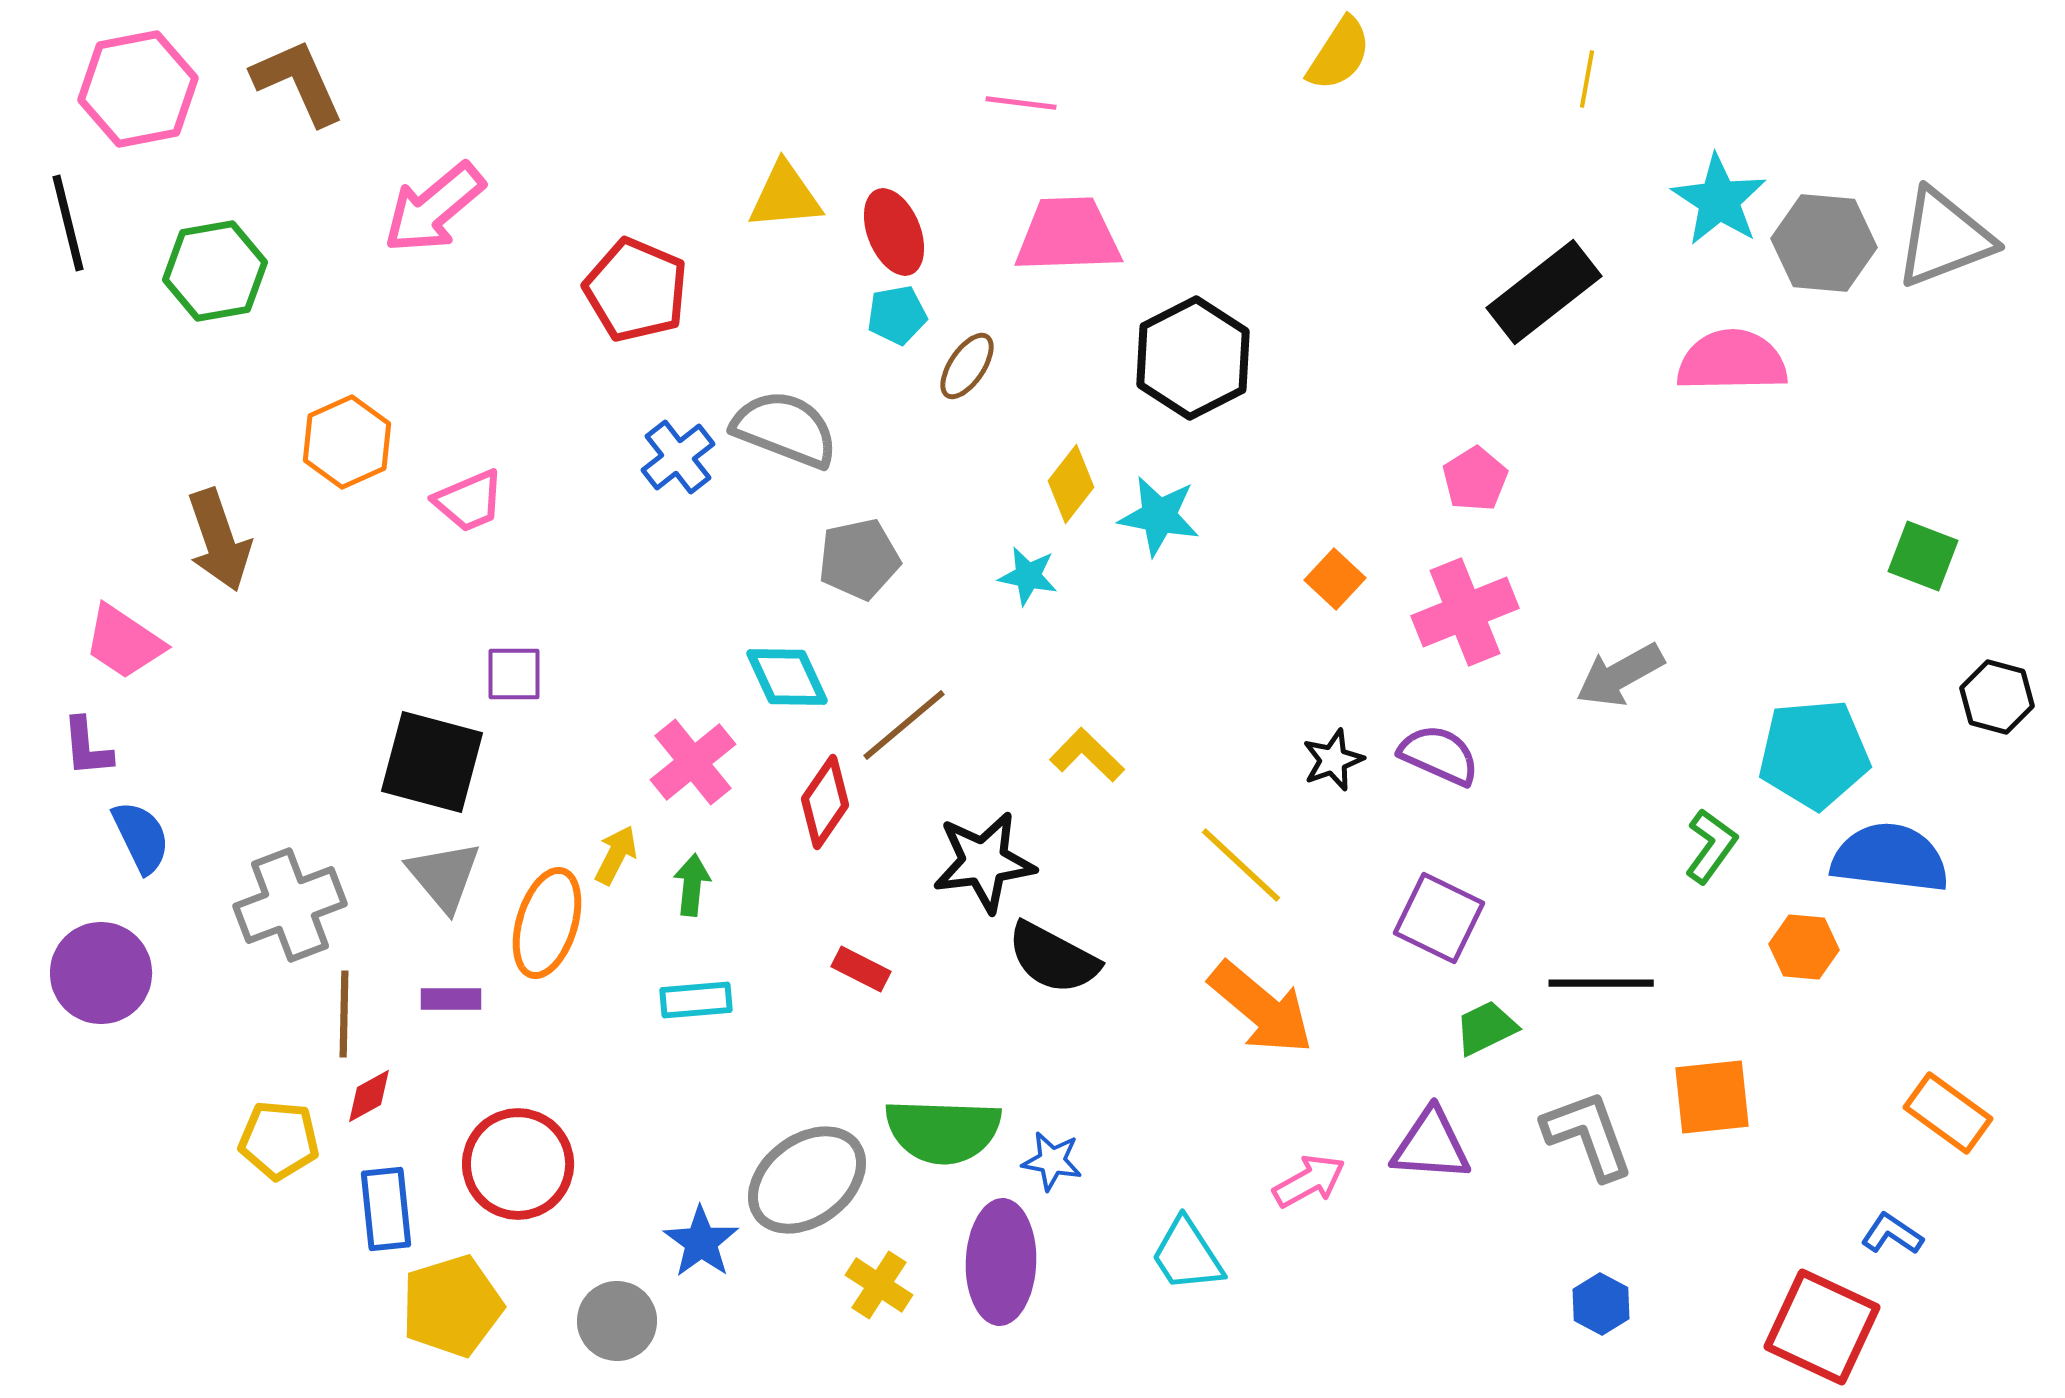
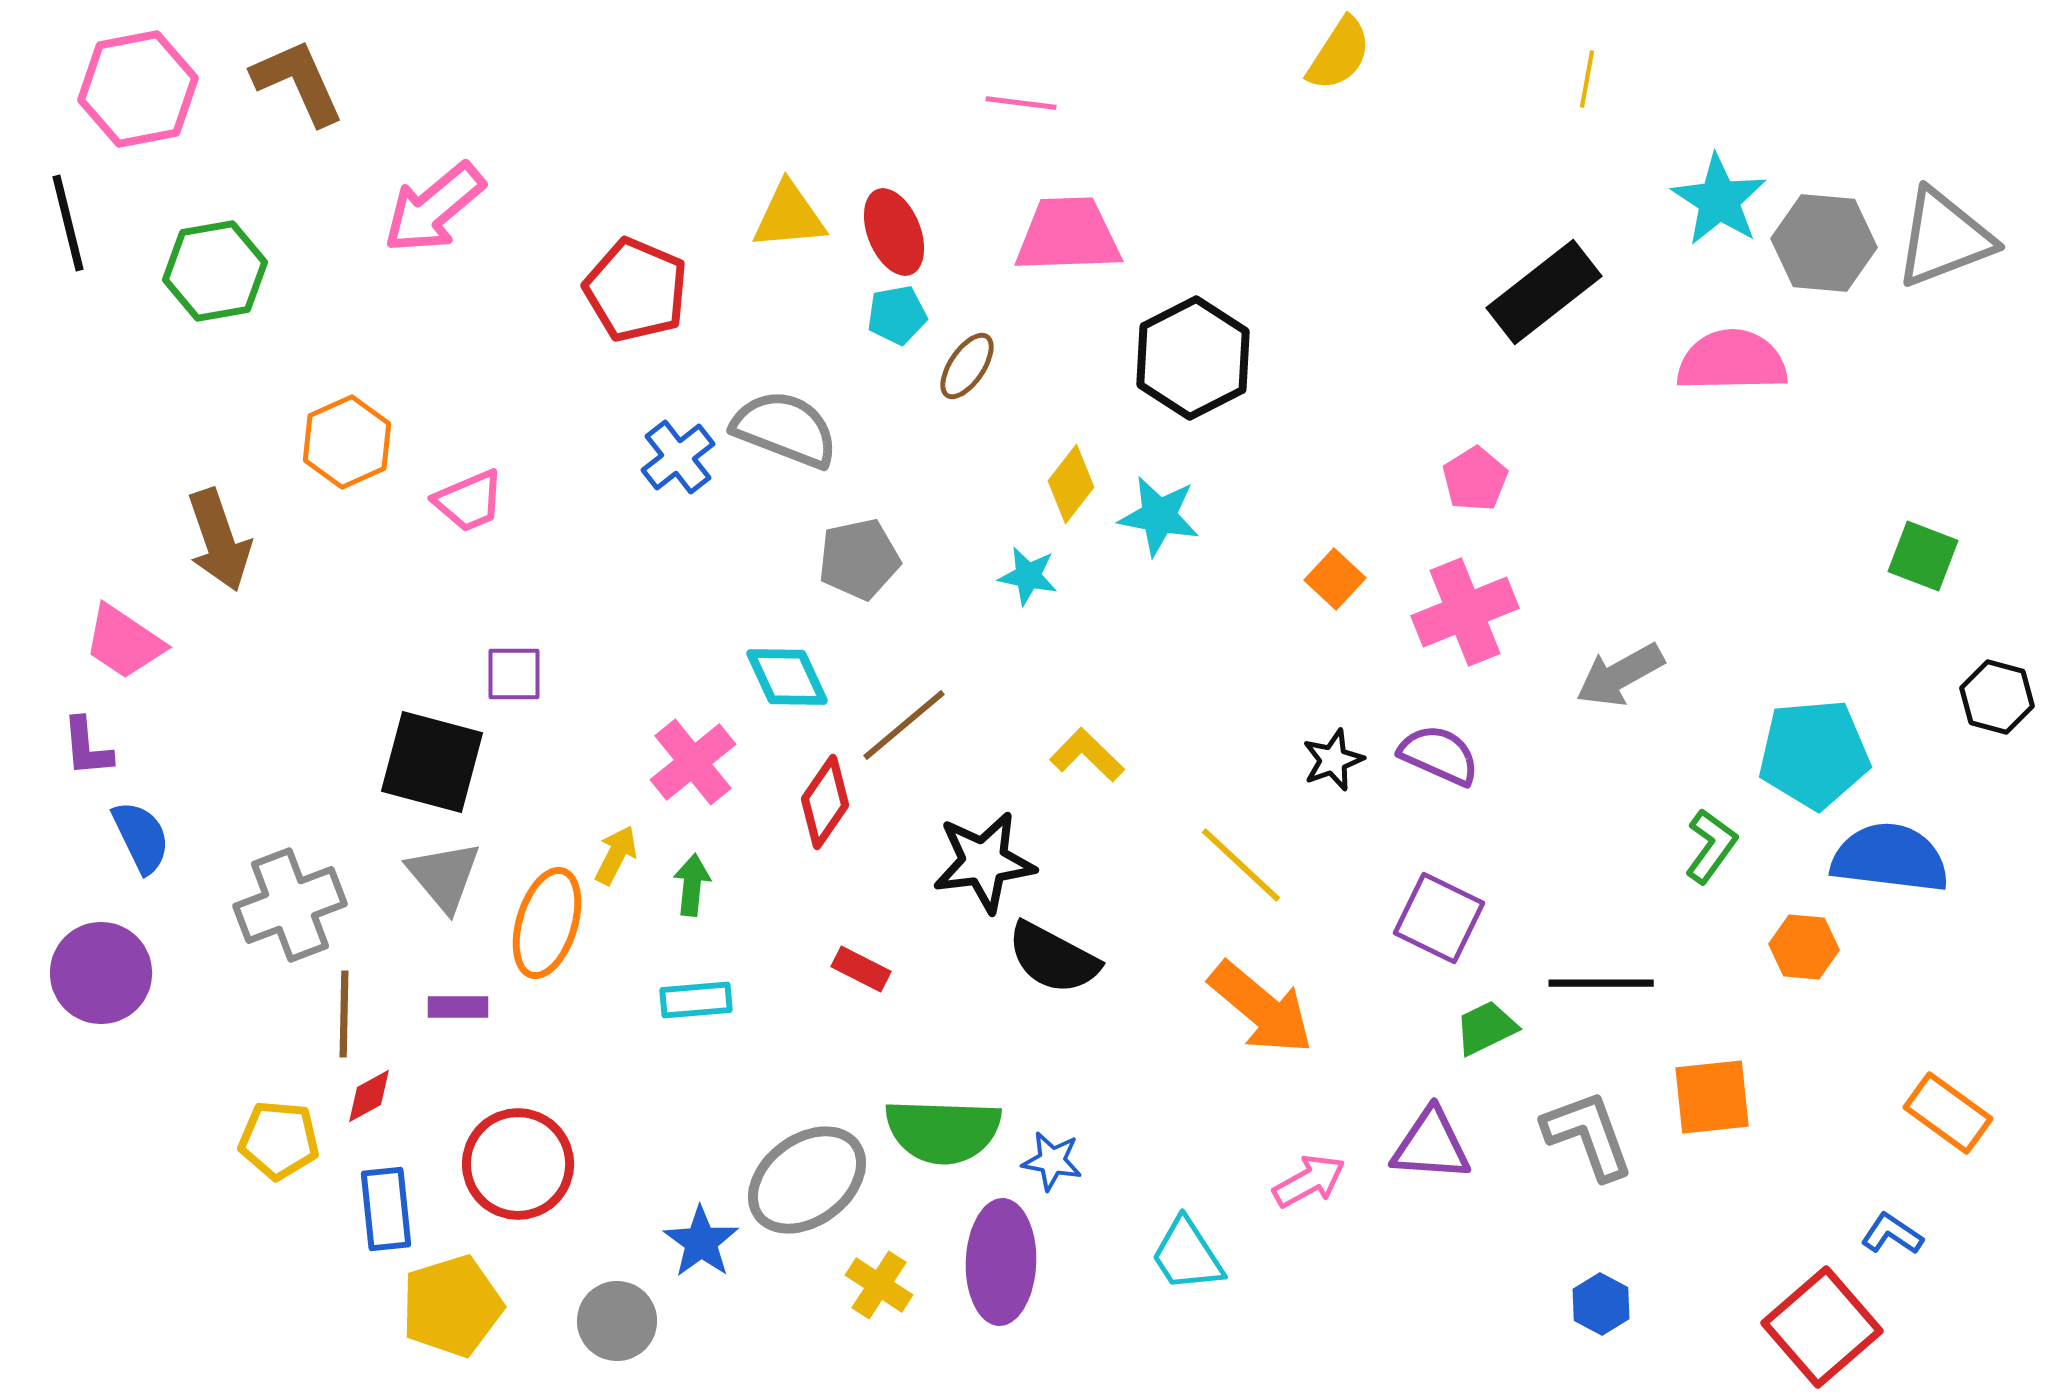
yellow triangle at (785, 196): moved 4 px right, 20 px down
purple rectangle at (451, 999): moved 7 px right, 8 px down
red square at (1822, 1327): rotated 24 degrees clockwise
